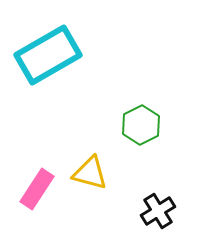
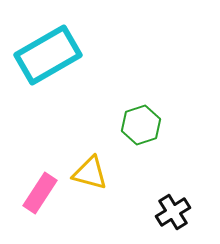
green hexagon: rotated 9 degrees clockwise
pink rectangle: moved 3 px right, 4 px down
black cross: moved 15 px right, 1 px down
